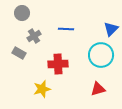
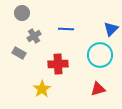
cyan circle: moved 1 px left
yellow star: rotated 18 degrees counterclockwise
